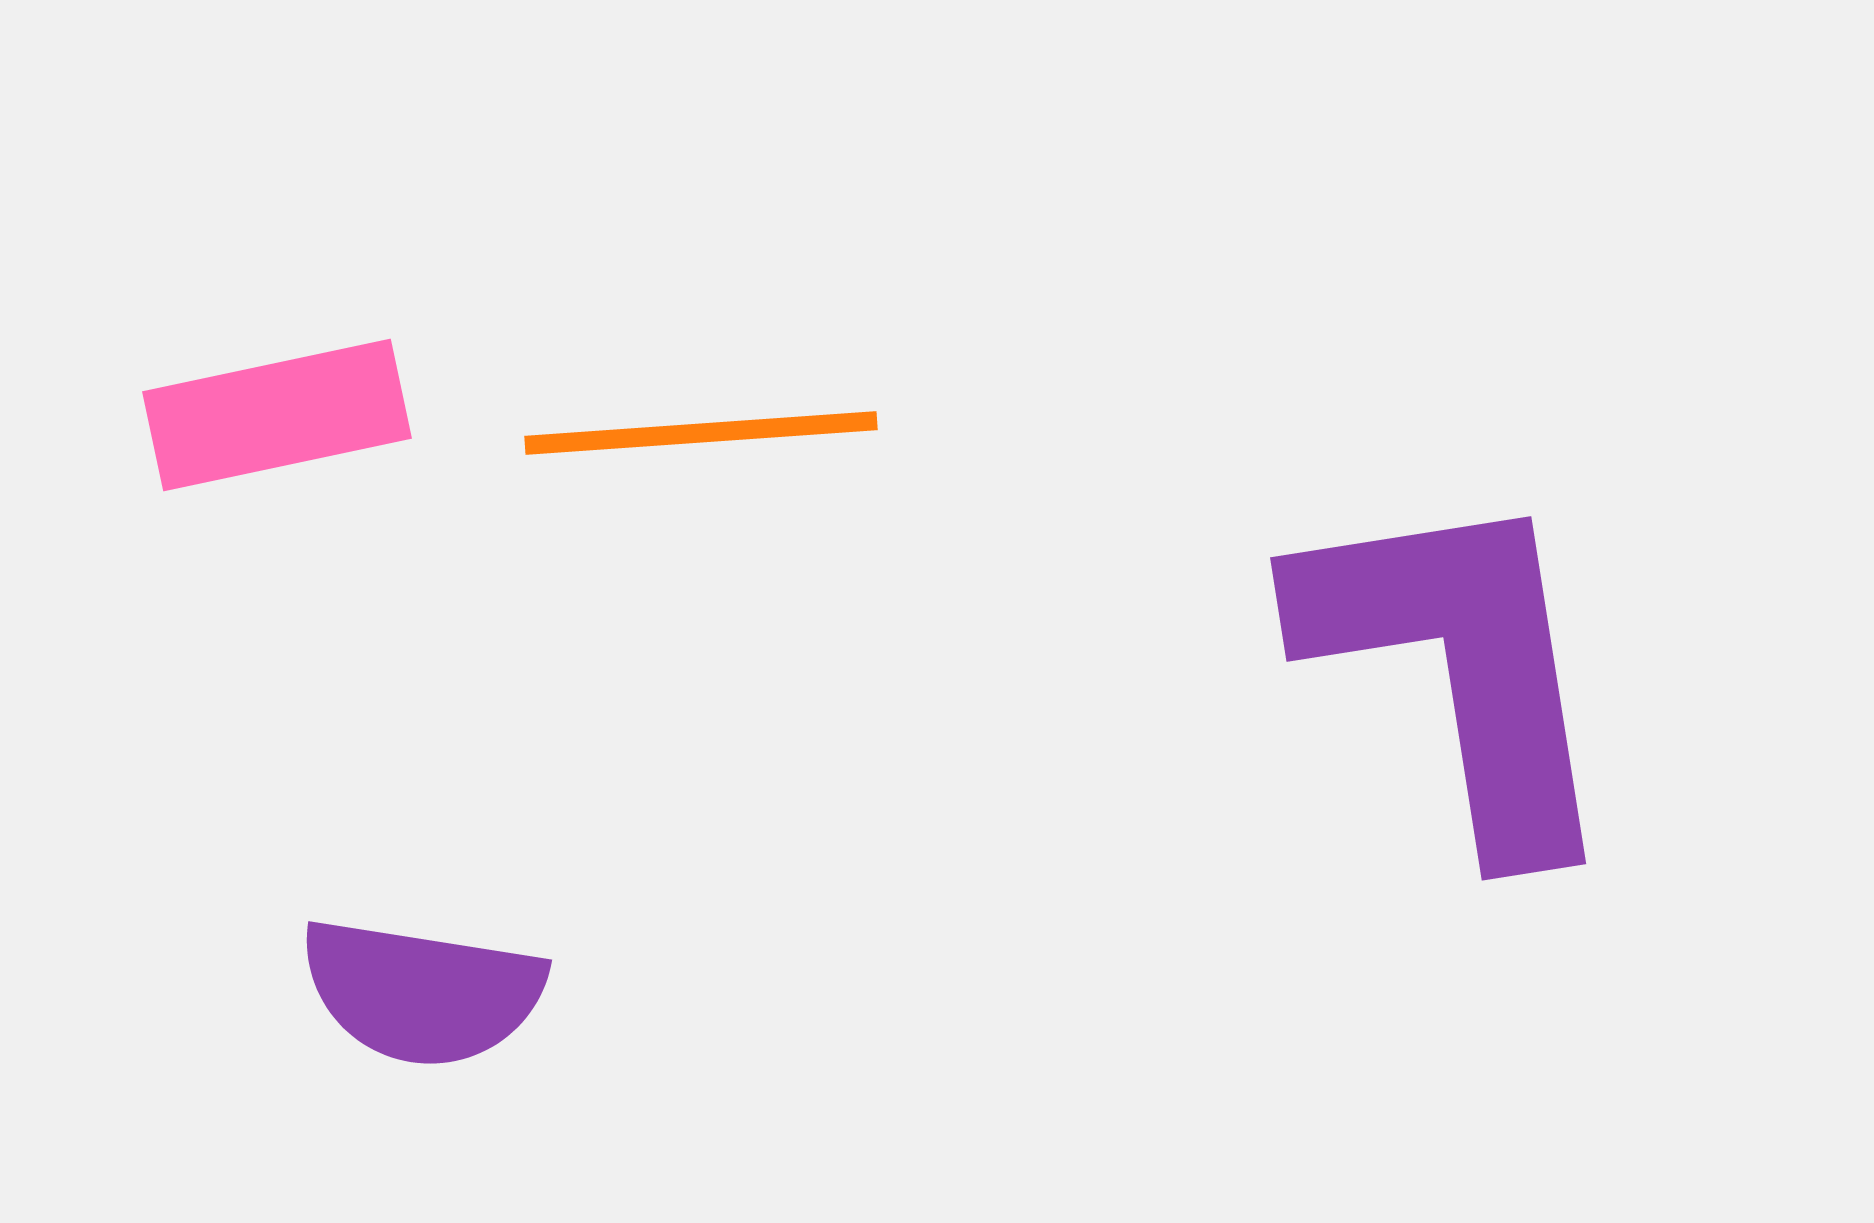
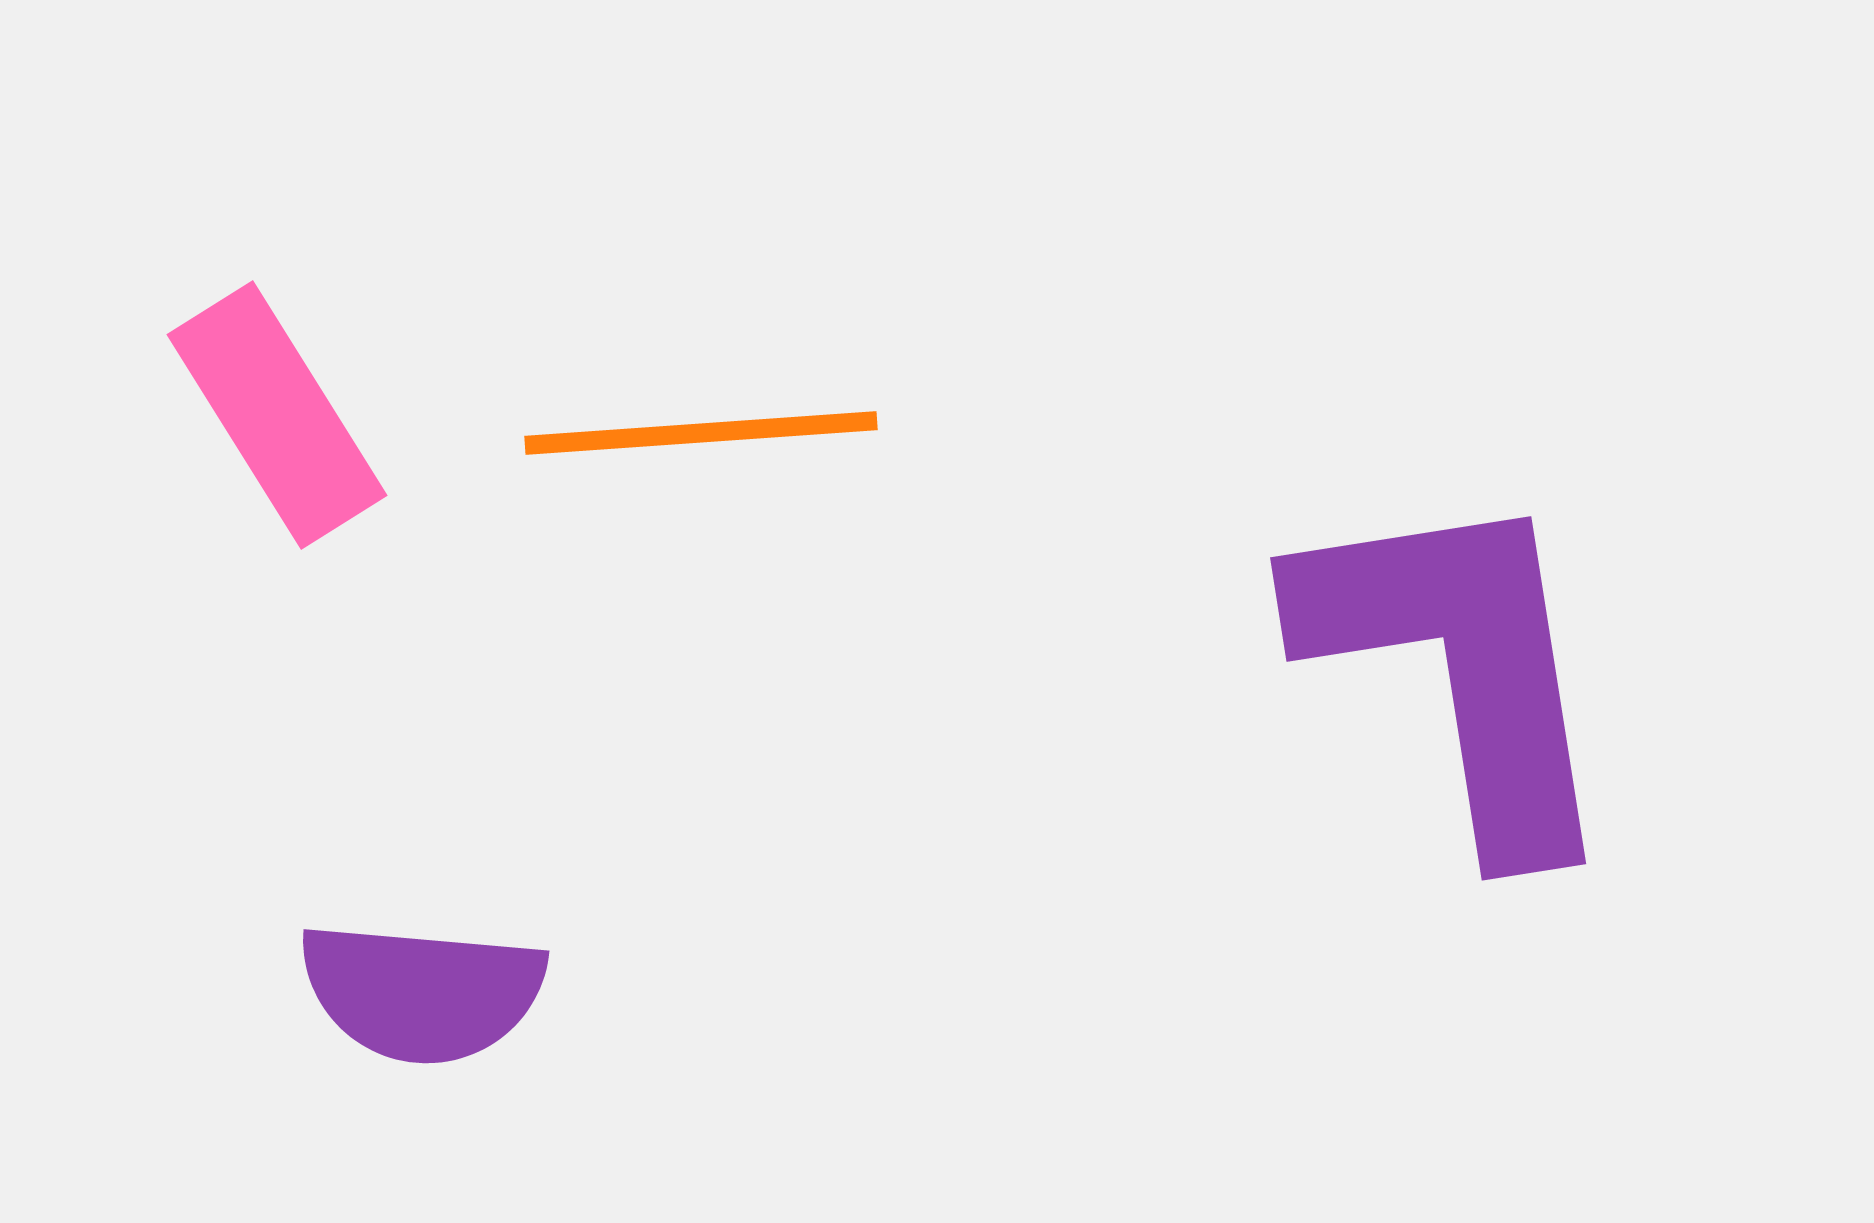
pink rectangle: rotated 70 degrees clockwise
purple semicircle: rotated 4 degrees counterclockwise
